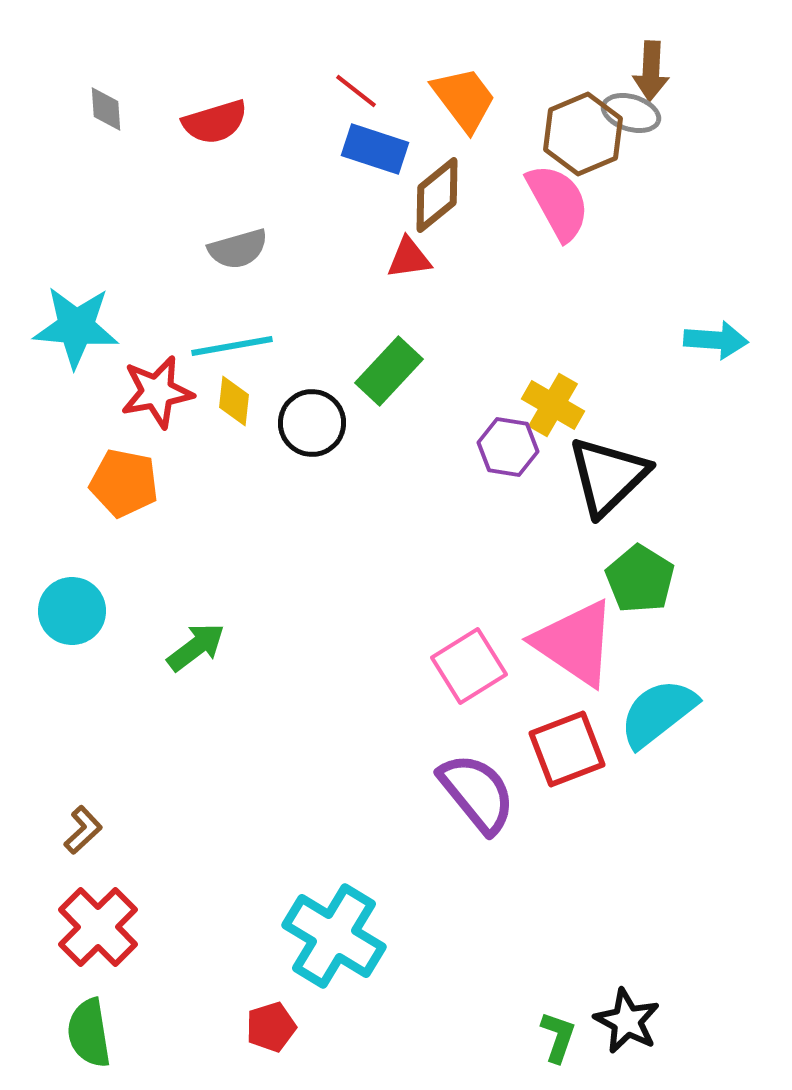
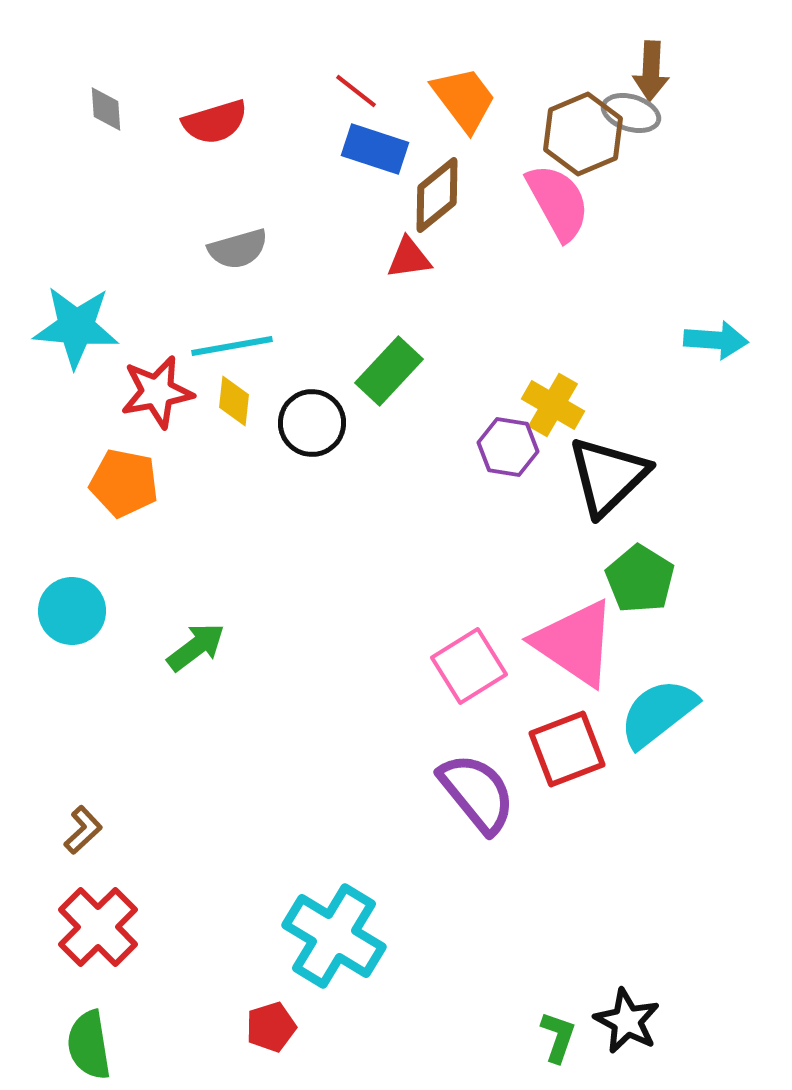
green semicircle: moved 12 px down
